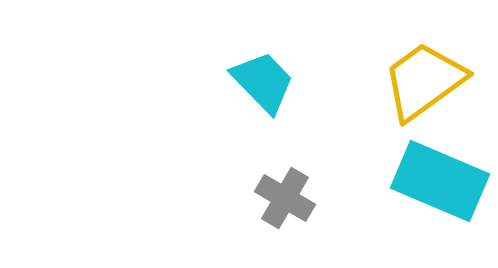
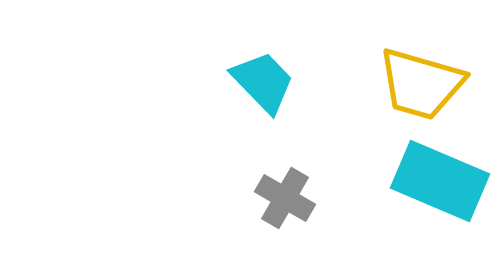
yellow trapezoid: moved 3 px left, 3 px down; rotated 128 degrees counterclockwise
